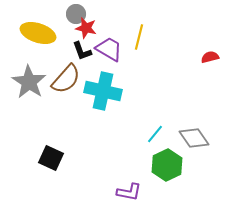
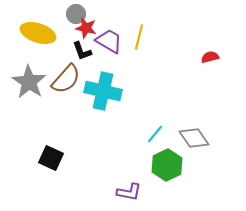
purple trapezoid: moved 8 px up
